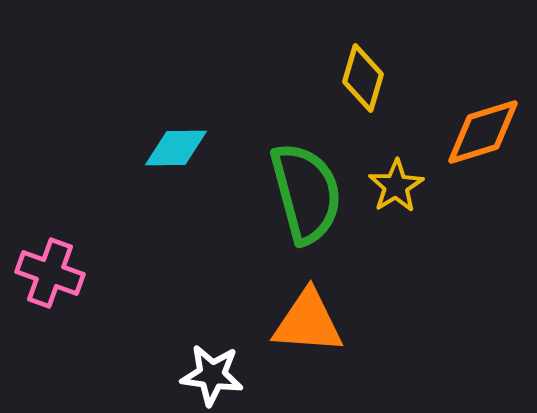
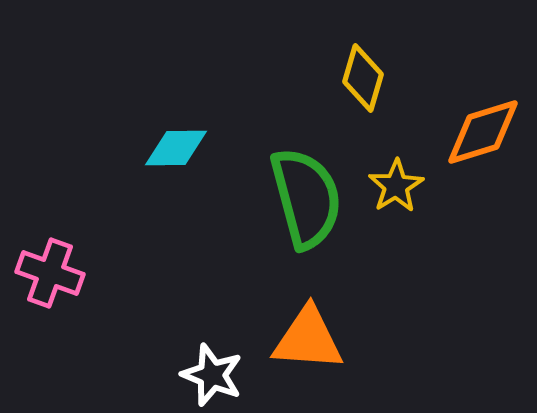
green semicircle: moved 5 px down
orange triangle: moved 17 px down
white star: rotated 14 degrees clockwise
